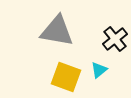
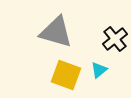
gray triangle: moved 1 px left, 1 px down; rotated 6 degrees clockwise
yellow square: moved 2 px up
